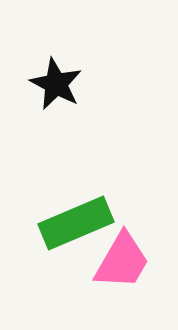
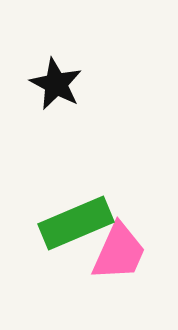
pink trapezoid: moved 3 px left, 9 px up; rotated 6 degrees counterclockwise
